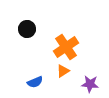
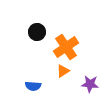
black circle: moved 10 px right, 3 px down
blue semicircle: moved 2 px left, 4 px down; rotated 28 degrees clockwise
